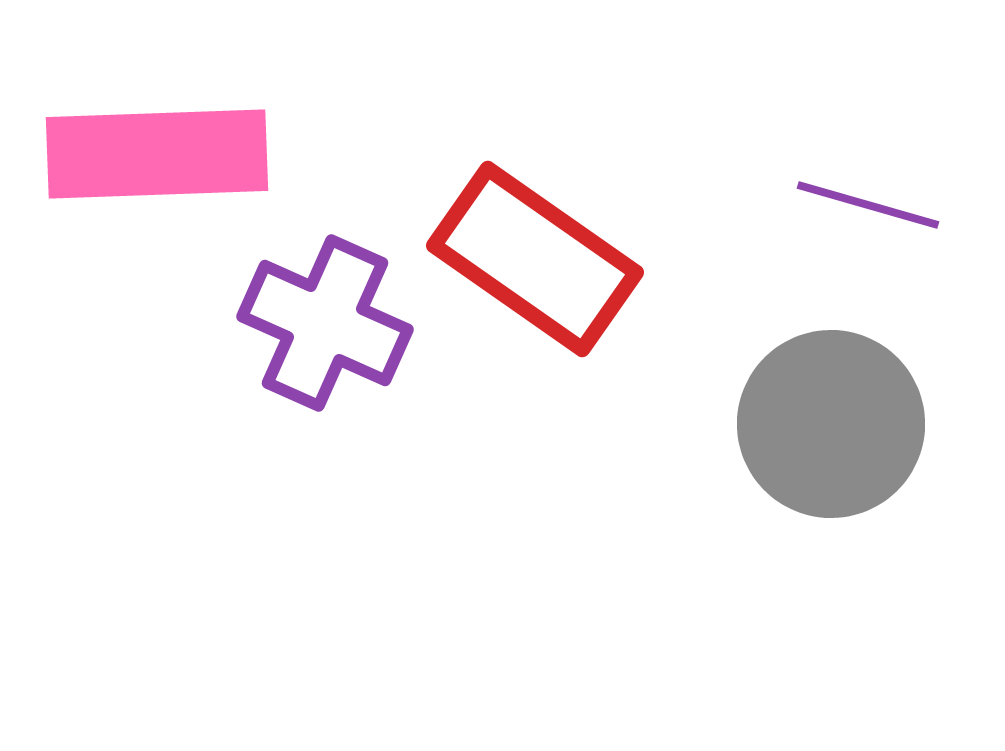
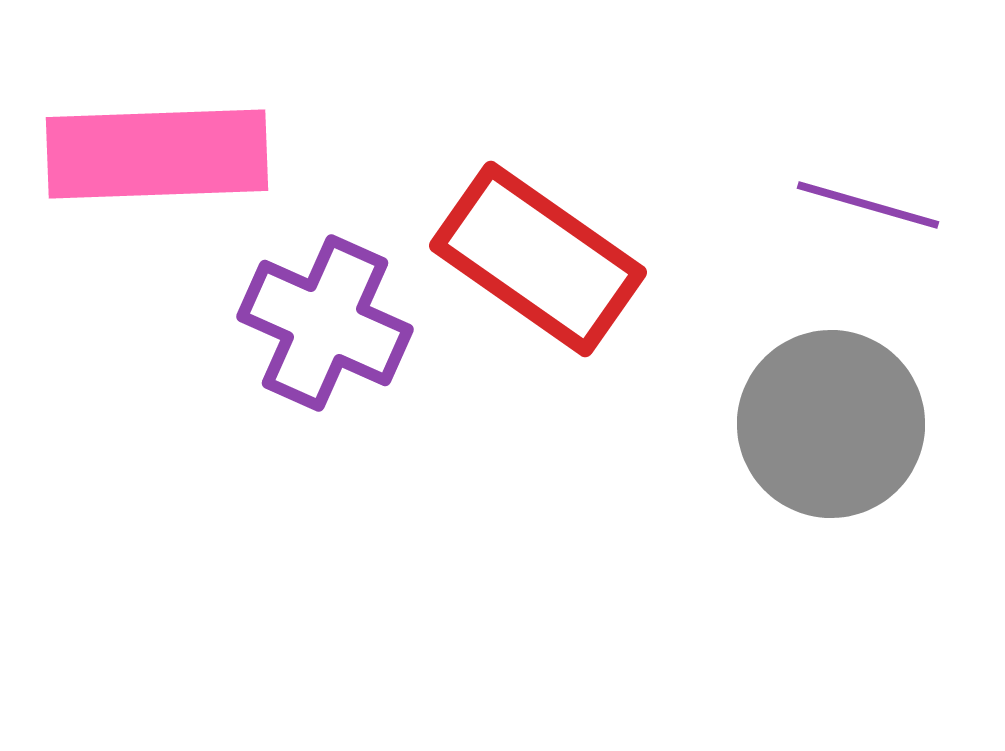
red rectangle: moved 3 px right
